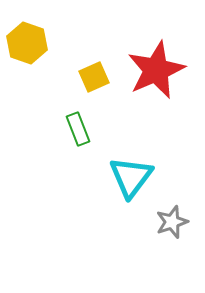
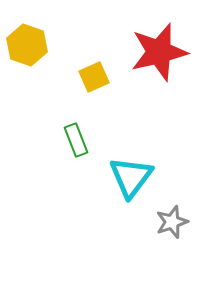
yellow hexagon: moved 2 px down
red star: moved 3 px right, 18 px up; rotated 10 degrees clockwise
green rectangle: moved 2 px left, 11 px down
